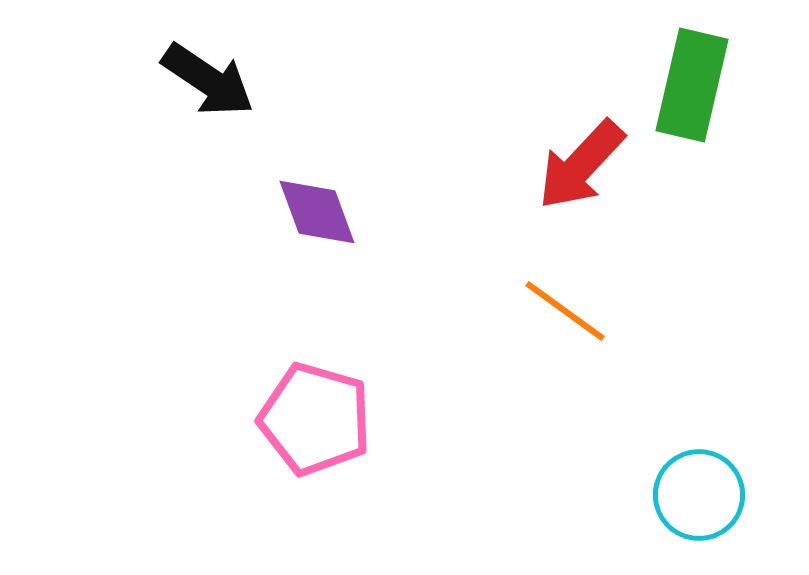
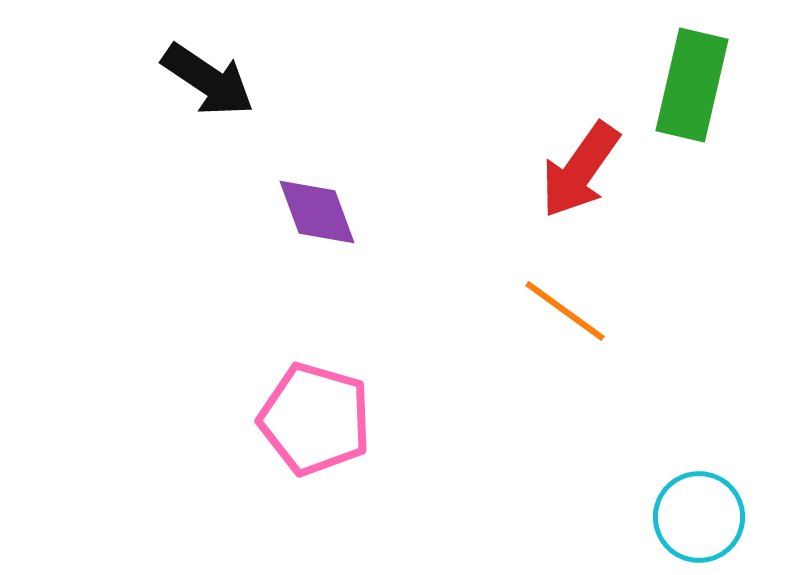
red arrow: moved 1 px left, 5 px down; rotated 8 degrees counterclockwise
cyan circle: moved 22 px down
